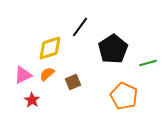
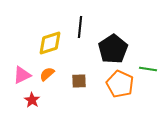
black line: rotated 30 degrees counterclockwise
yellow diamond: moved 5 px up
green line: moved 6 px down; rotated 24 degrees clockwise
pink triangle: moved 1 px left
brown square: moved 6 px right, 1 px up; rotated 21 degrees clockwise
orange pentagon: moved 4 px left, 12 px up
